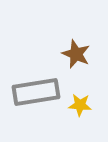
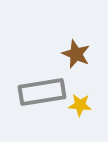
gray rectangle: moved 6 px right
